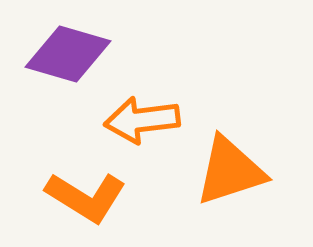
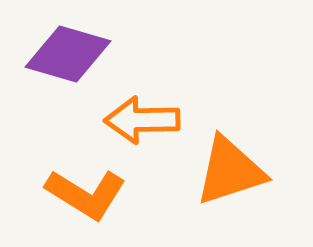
orange arrow: rotated 6 degrees clockwise
orange L-shape: moved 3 px up
